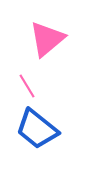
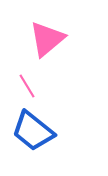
blue trapezoid: moved 4 px left, 2 px down
